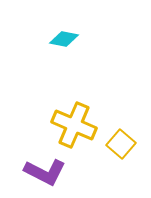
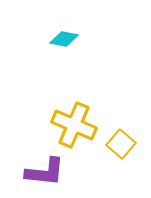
purple L-shape: rotated 21 degrees counterclockwise
